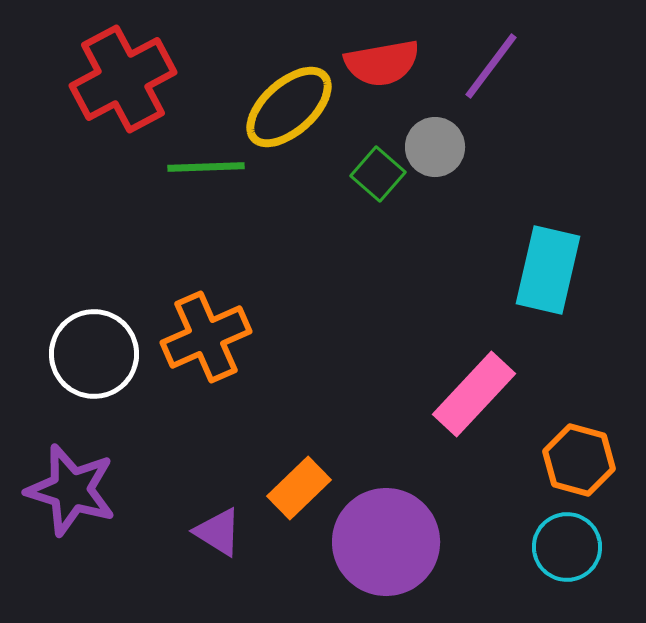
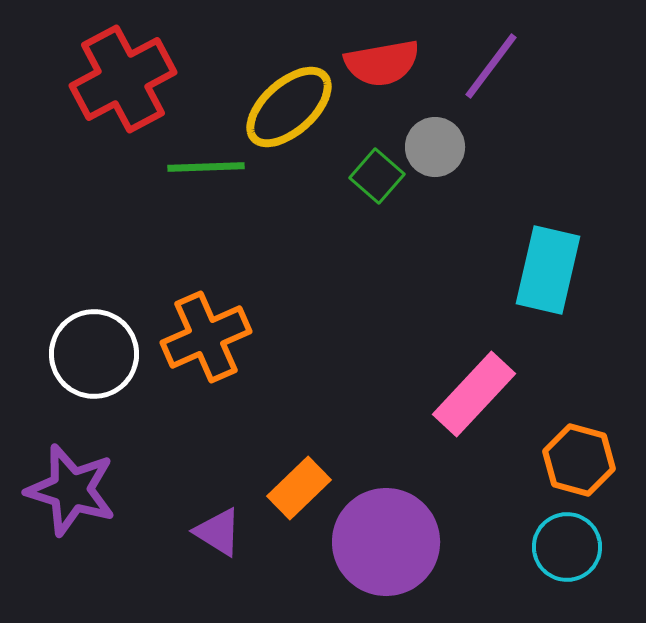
green square: moved 1 px left, 2 px down
